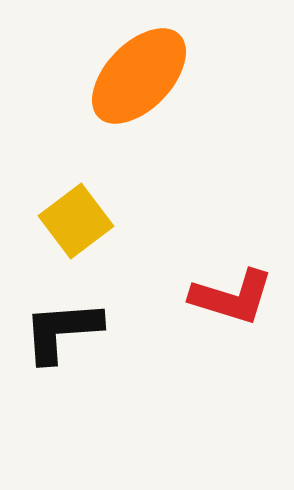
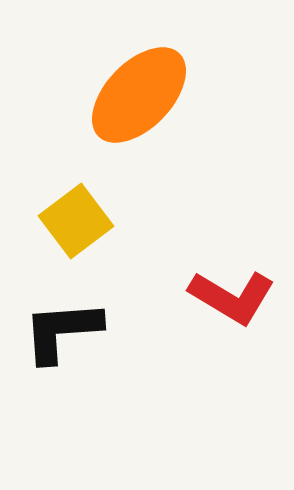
orange ellipse: moved 19 px down
red L-shape: rotated 14 degrees clockwise
